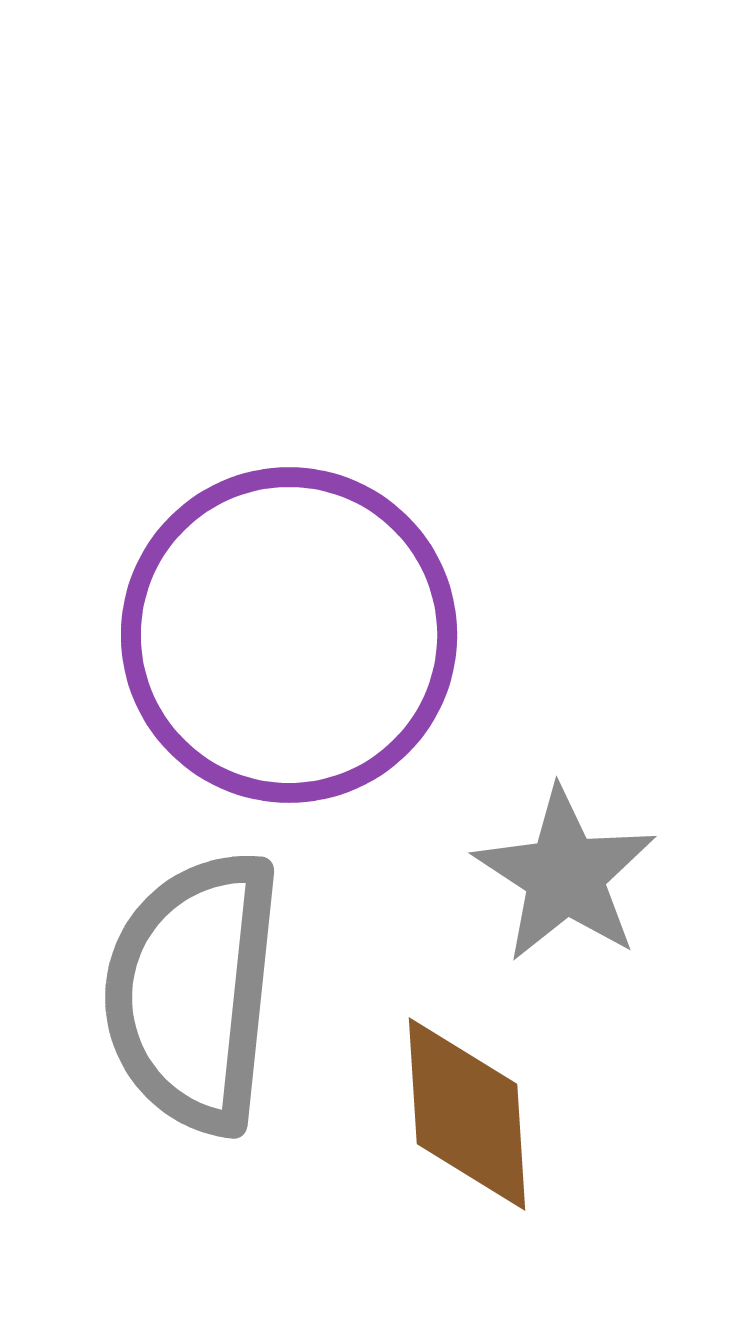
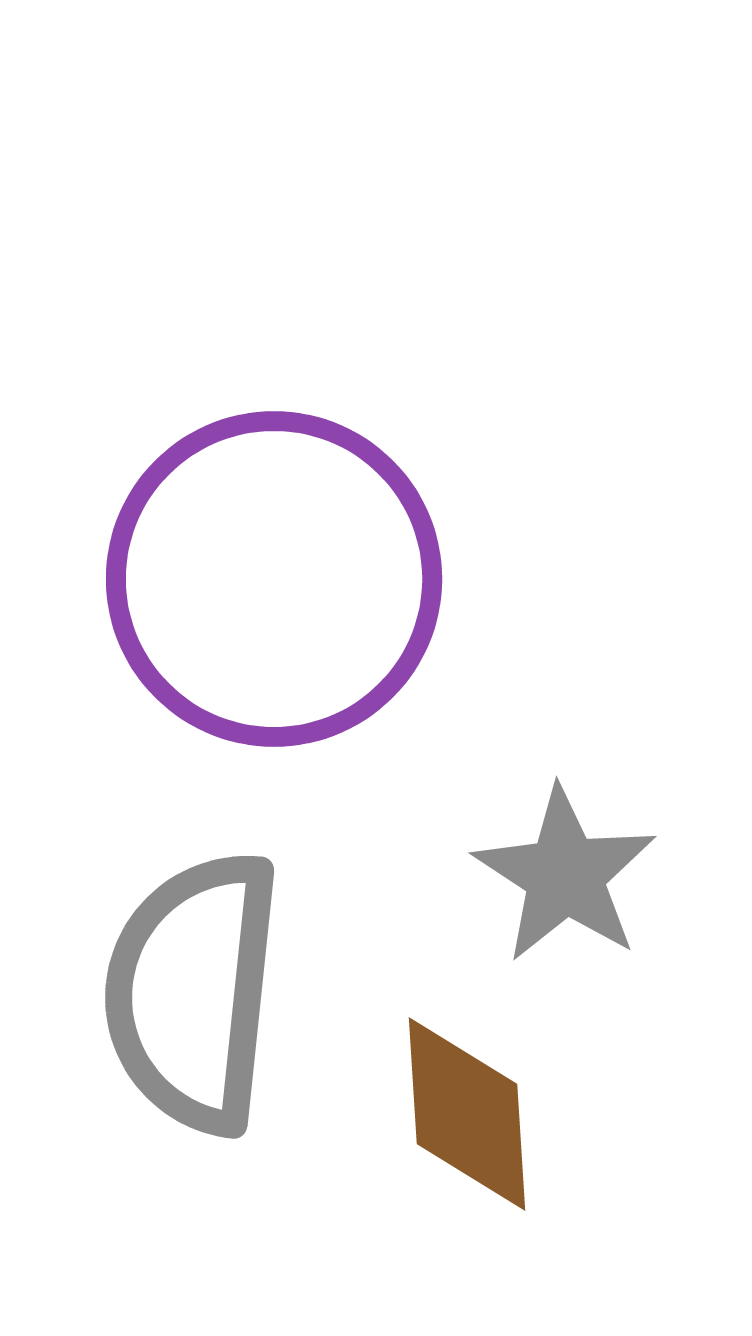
purple circle: moved 15 px left, 56 px up
